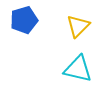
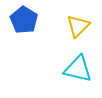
blue pentagon: rotated 24 degrees counterclockwise
